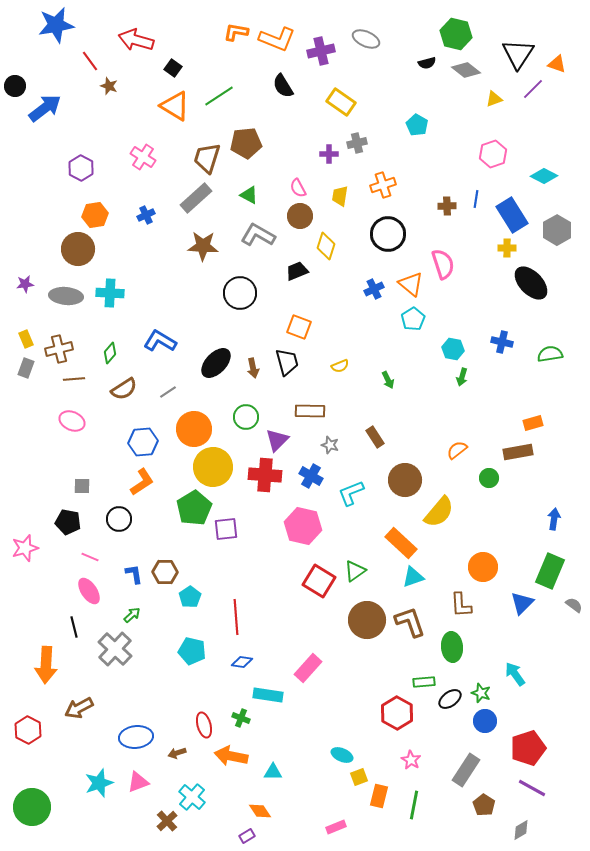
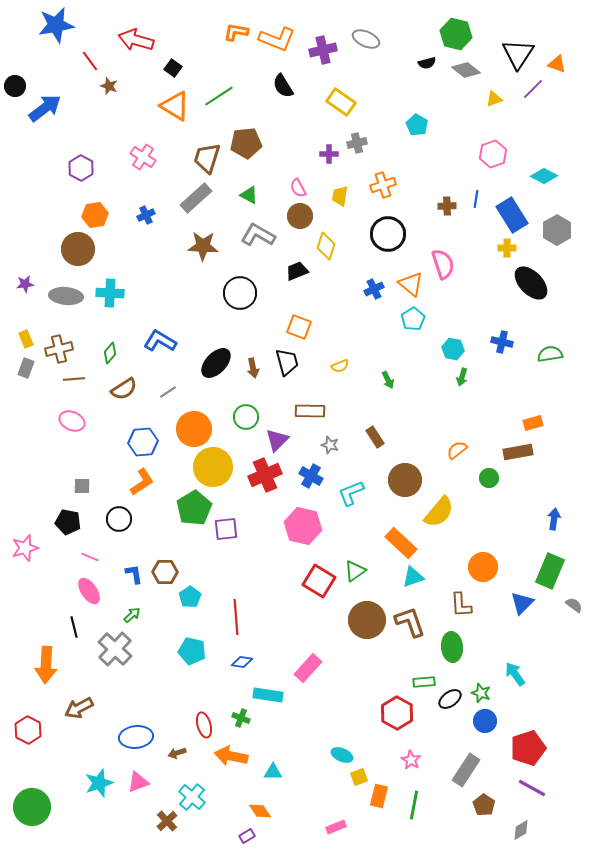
purple cross at (321, 51): moved 2 px right, 1 px up
red cross at (265, 475): rotated 28 degrees counterclockwise
